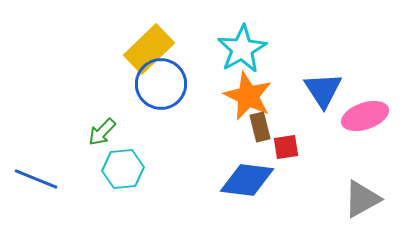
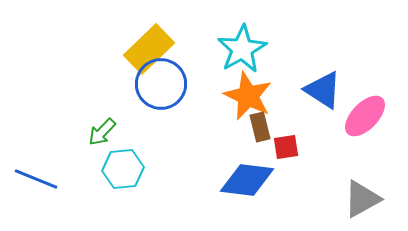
blue triangle: rotated 24 degrees counterclockwise
pink ellipse: rotated 27 degrees counterclockwise
